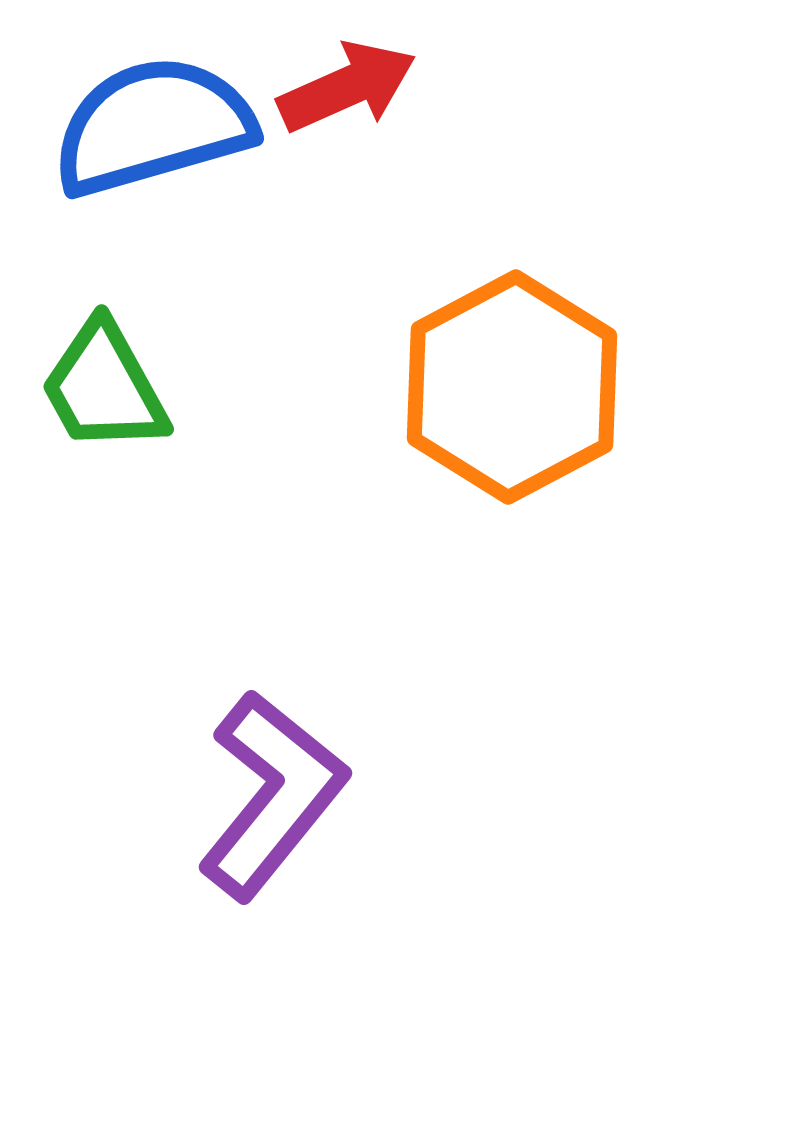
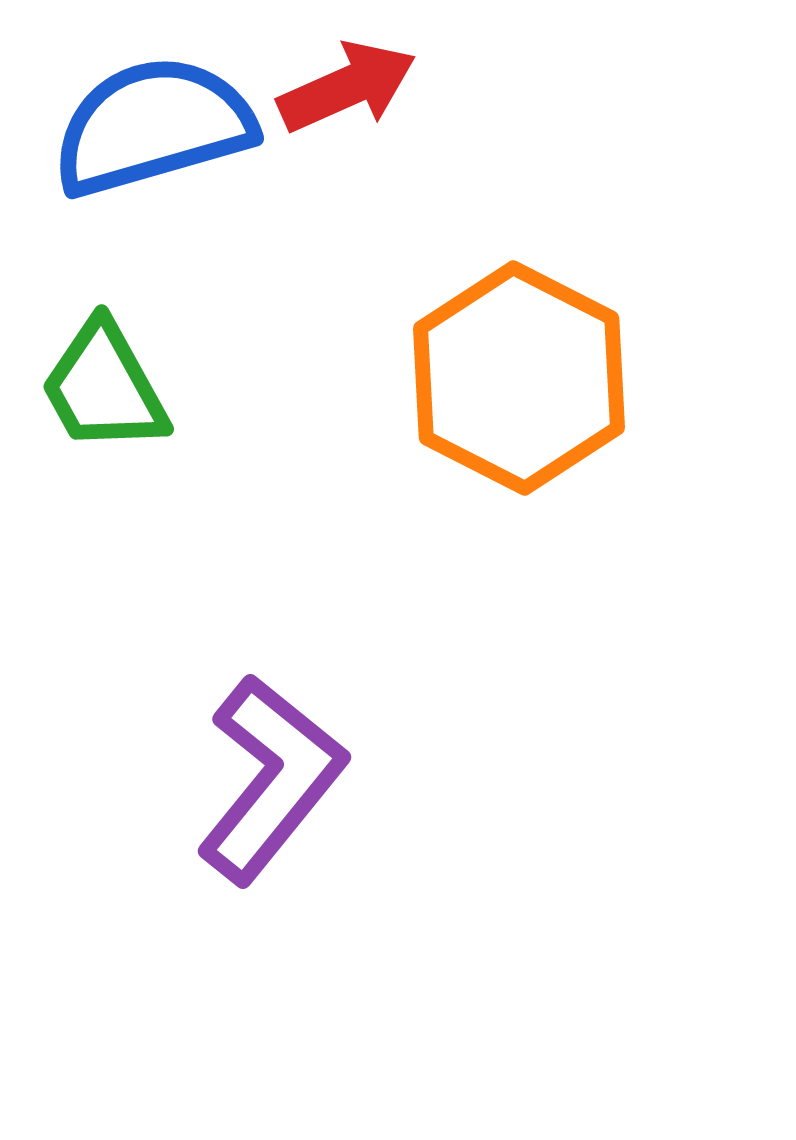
orange hexagon: moved 7 px right, 9 px up; rotated 5 degrees counterclockwise
purple L-shape: moved 1 px left, 16 px up
